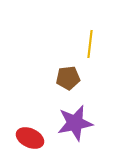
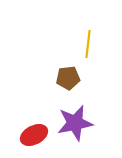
yellow line: moved 2 px left
red ellipse: moved 4 px right, 3 px up; rotated 52 degrees counterclockwise
